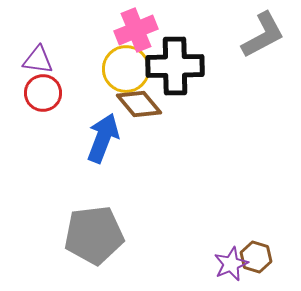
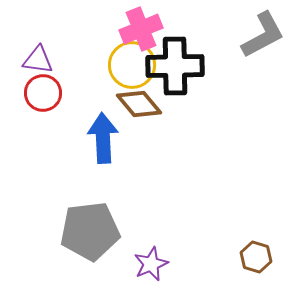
pink cross: moved 5 px right, 1 px up
yellow circle: moved 6 px right, 4 px up
blue arrow: rotated 24 degrees counterclockwise
gray pentagon: moved 4 px left, 4 px up
purple star: moved 80 px left
